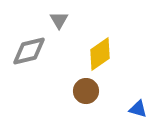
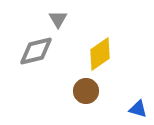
gray triangle: moved 1 px left, 1 px up
gray diamond: moved 7 px right
